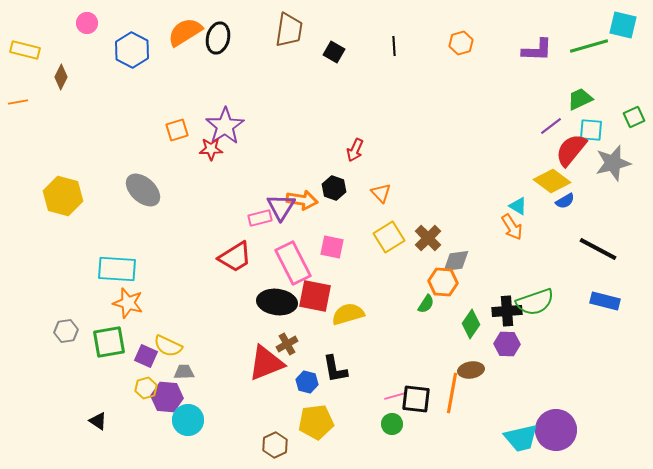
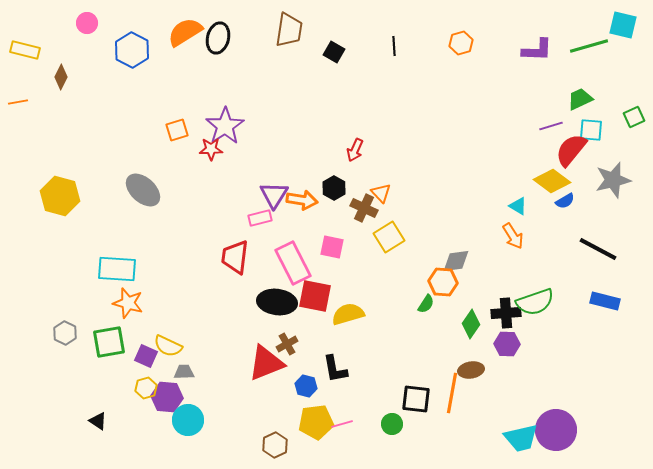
purple line at (551, 126): rotated 20 degrees clockwise
gray star at (613, 163): moved 17 px down
black hexagon at (334, 188): rotated 10 degrees clockwise
yellow hexagon at (63, 196): moved 3 px left
purple triangle at (281, 207): moved 7 px left, 12 px up
orange arrow at (512, 227): moved 1 px right, 9 px down
brown cross at (428, 238): moved 64 px left, 30 px up; rotated 20 degrees counterclockwise
red trapezoid at (235, 257): rotated 129 degrees clockwise
black cross at (507, 311): moved 1 px left, 2 px down
gray hexagon at (66, 331): moved 1 px left, 2 px down; rotated 25 degrees counterclockwise
blue hexagon at (307, 382): moved 1 px left, 4 px down
pink line at (395, 396): moved 53 px left, 28 px down
